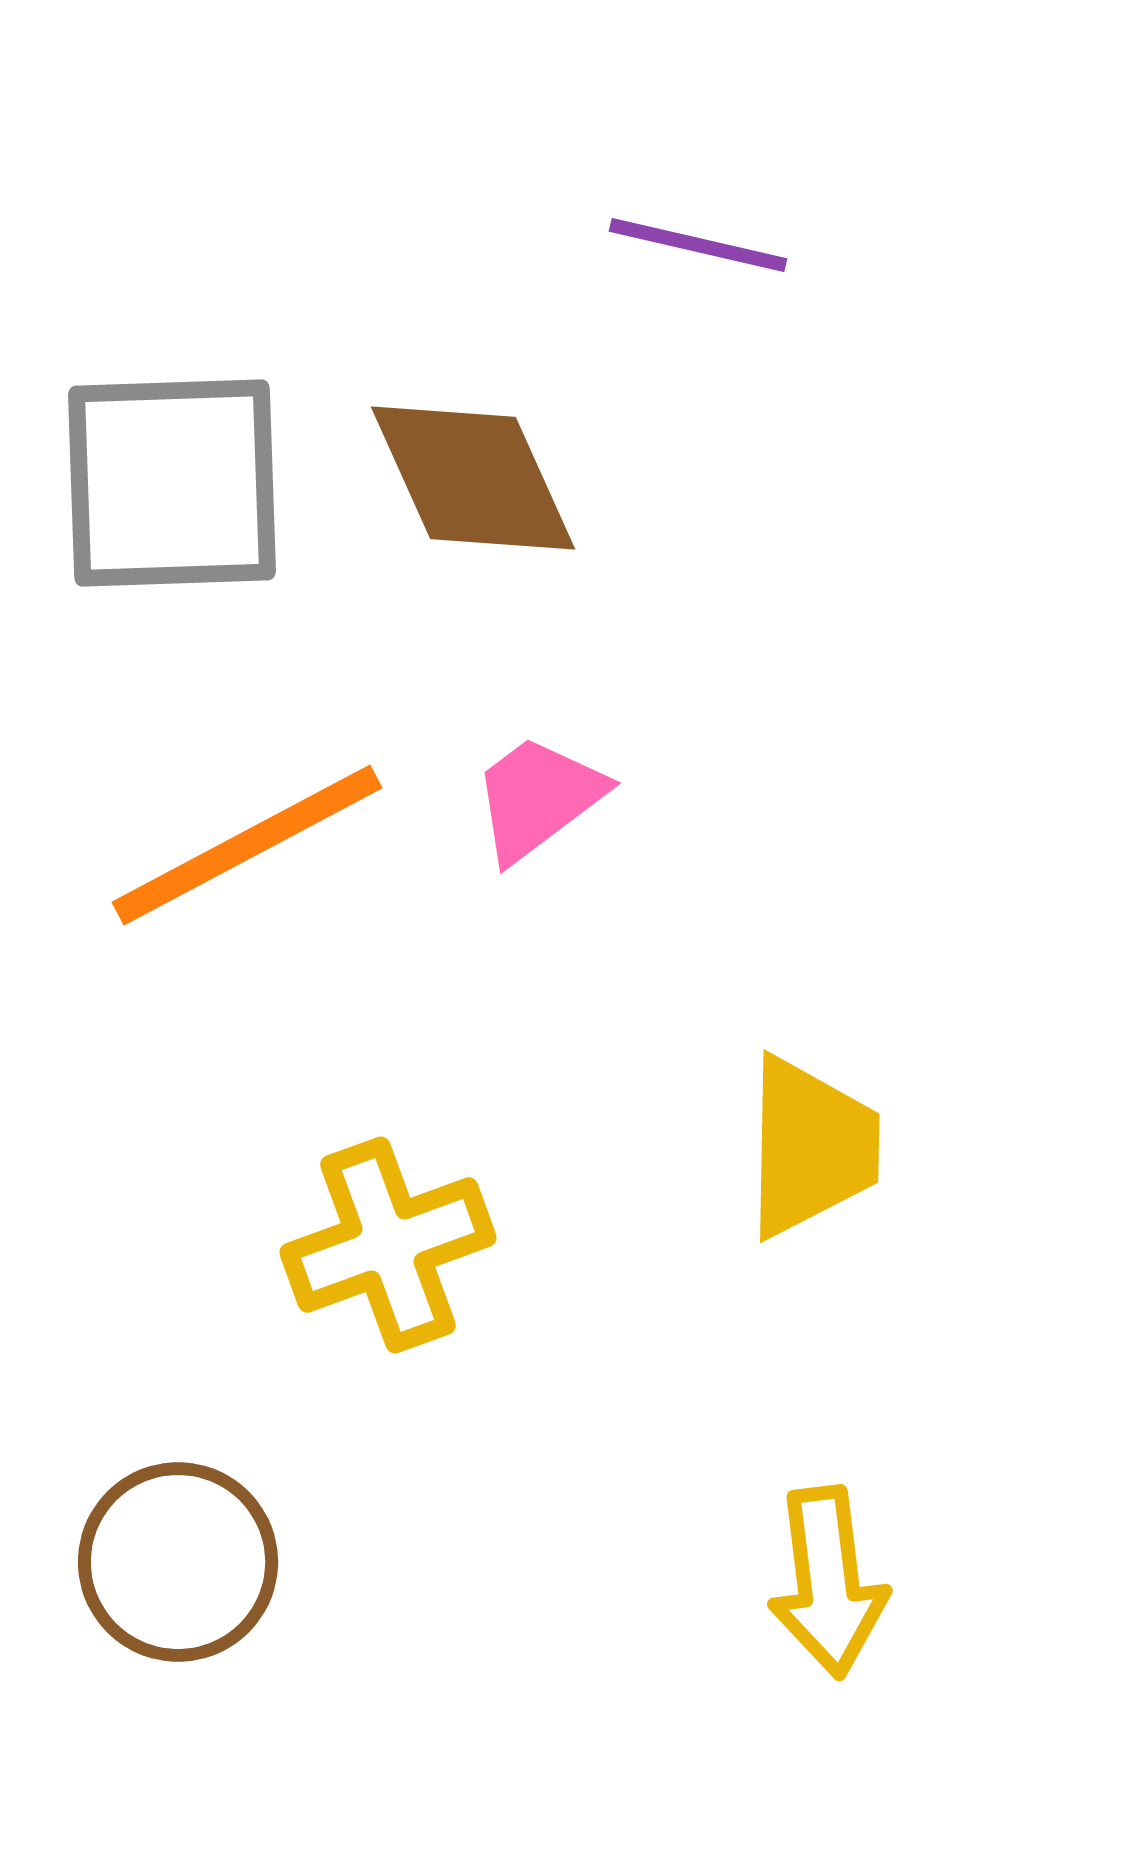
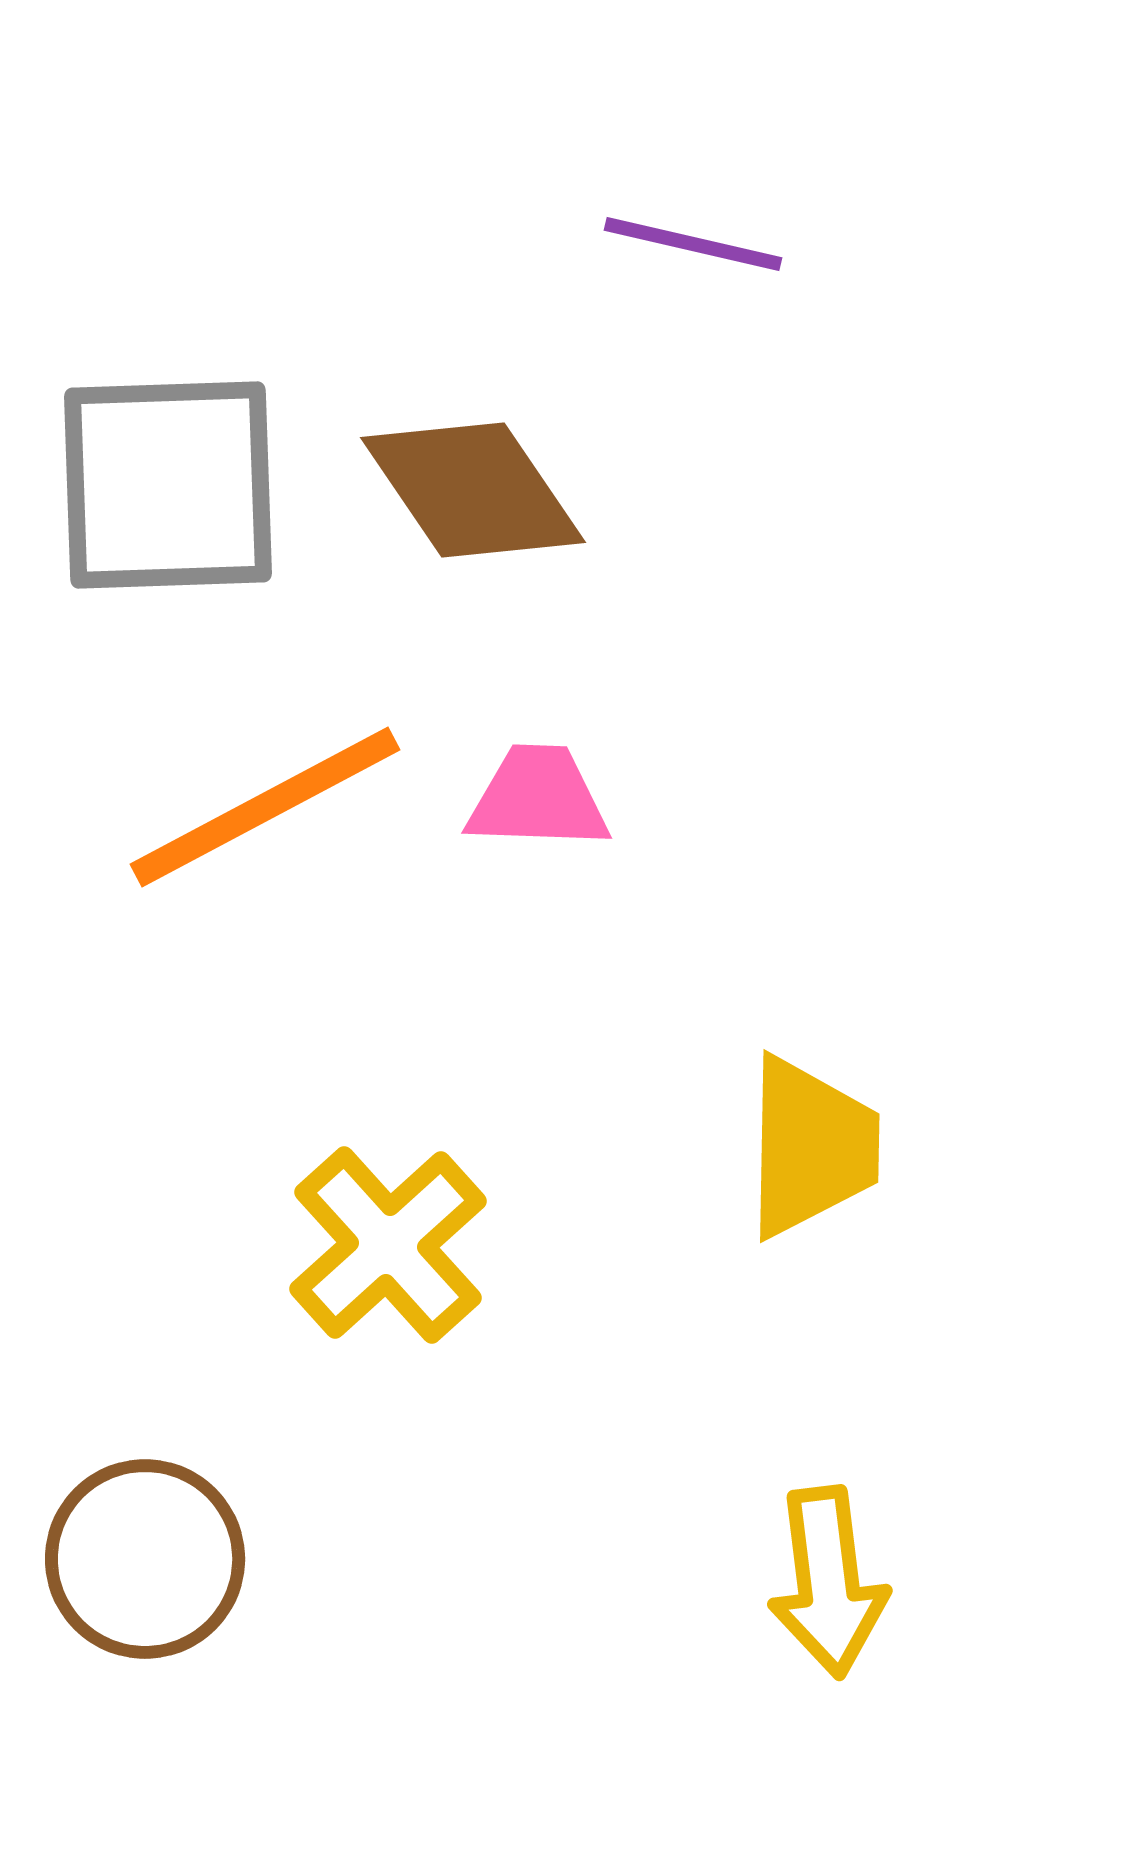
purple line: moved 5 px left, 1 px up
brown diamond: moved 12 px down; rotated 10 degrees counterclockwise
gray square: moved 4 px left, 2 px down
pink trapezoid: rotated 39 degrees clockwise
orange line: moved 18 px right, 38 px up
yellow cross: rotated 22 degrees counterclockwise
brown circle: moved 33 px left, 3 px up
